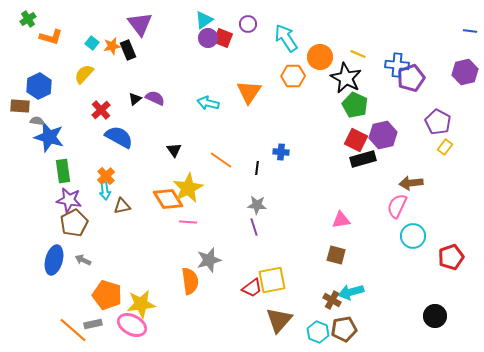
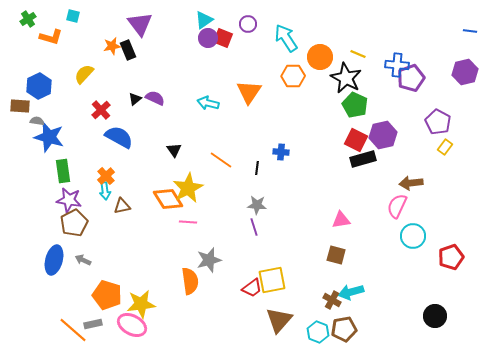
cyan square at (92, 43): moved 19 px left, 27 px up; rotated 24 degrees counterclockwise
